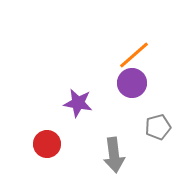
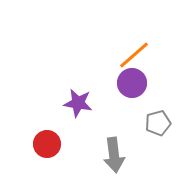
gray pentagon: moved 4 px up
